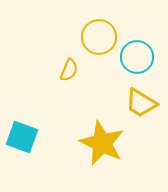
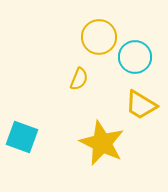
cyan circle: moved 2 px left
yellow semicircle: moved 10 px right, 9 px down
yellow trapezoid: moved 2 px down
